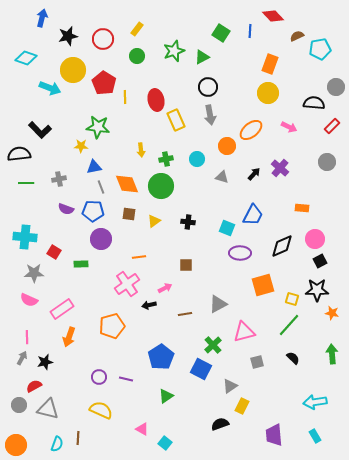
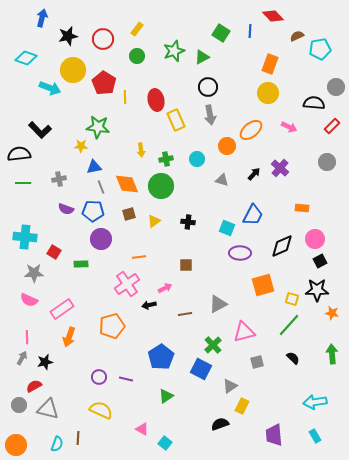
gray triangle at (222, 177): moved 3 px down
green line at (26, 183): moved 3 px left
brown square at (129, 214): rotated 24 degrees counterclockwise
